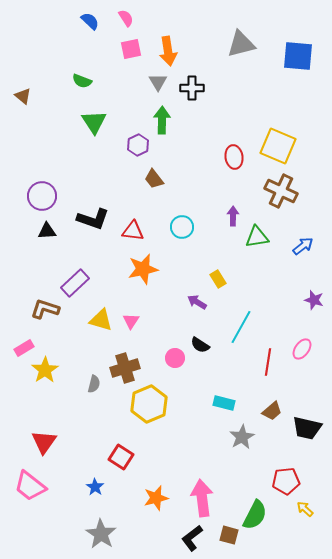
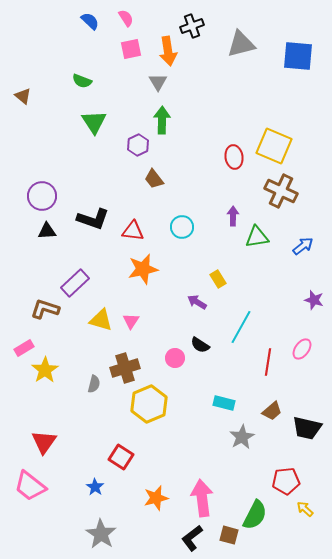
black cross at (192, 88): moved 62 px up; rotated 20 degrees counterclockwise
yellow square at (278, 146): moved 4 px left
